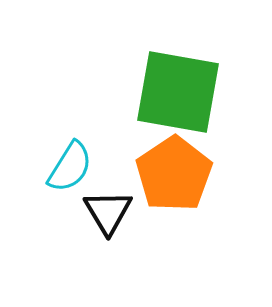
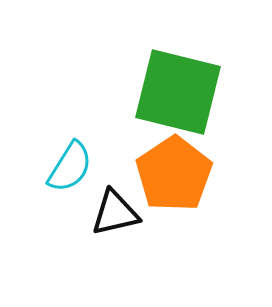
green square: rotated 4 degrees clockwise
black triangle: moved 7 px right, 1 px down; rotated 48 degrees clockwise
